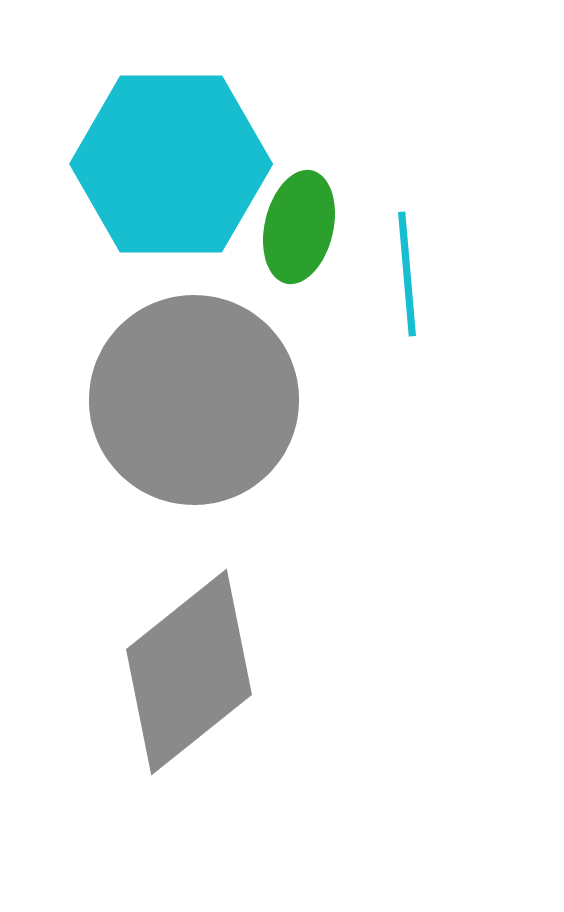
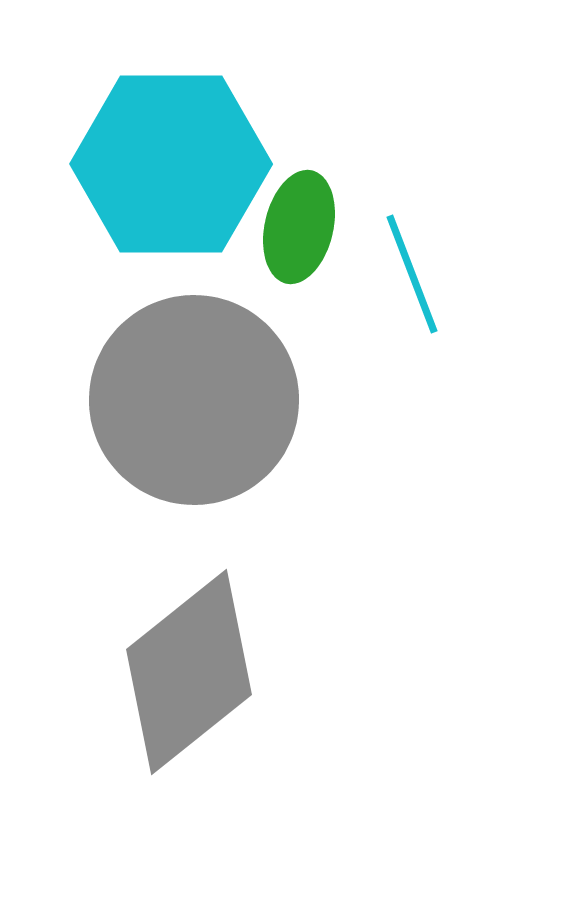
cyan line: moved 5 px right; rotated 16 degrees counterclockwise
